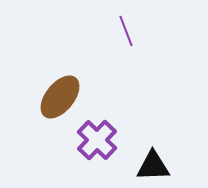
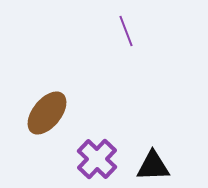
brown ellipse: moved 13 px left, 16 px down
purple cross: moved 19 px down
